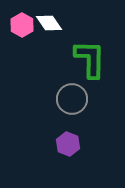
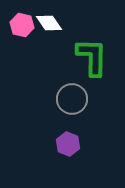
pink hexagon: rotated 15 degrees counterclockwise
green L-shape: moved 2 px right, 2 px up
